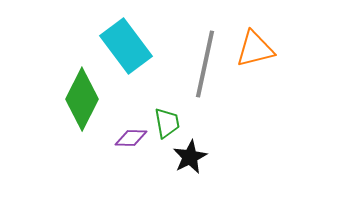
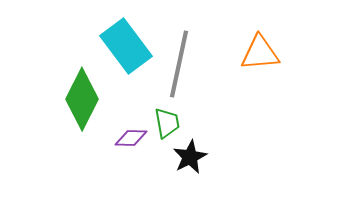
orange triangle: moved 5 px right, 4 px down; rotated 9 degrees clockwise
gray line: moved 26 px left
